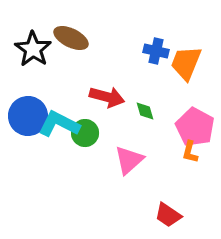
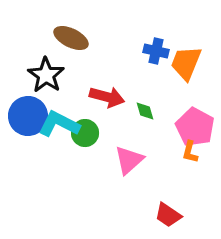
black star: moved 13 px right, 26 px down
